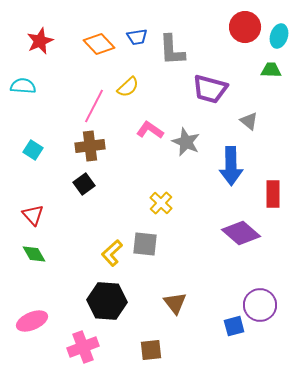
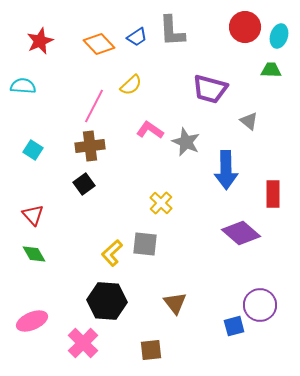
blue trapezoid: rotated 25 degrees counterclockwise
gray L-shape: moved 19 px up
yellow semicircle: moved 3 px right, 2 px up
blue arrow: moved 5 px left, 4 px down
pink cross: moved 4 px up; rotated 24 degrees counterclockwise
